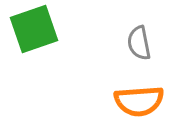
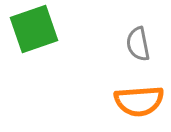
gray semicircle: moved 1 px left, 1 px down
